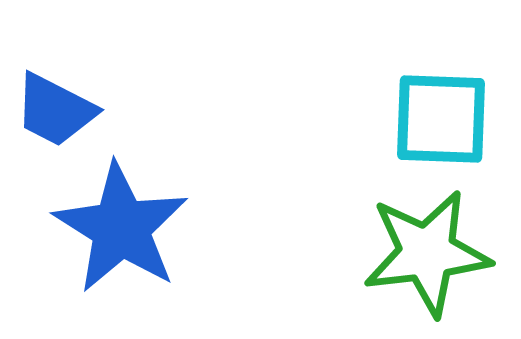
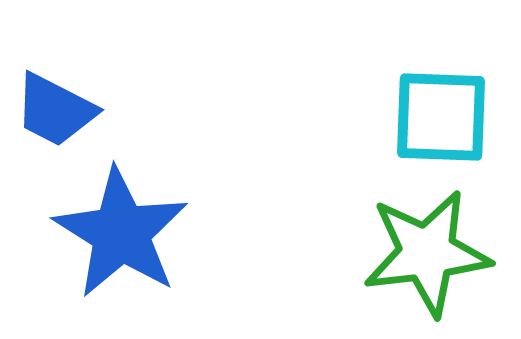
cyan square: moved 2 px up
blue star: moved 5 px down
